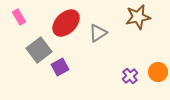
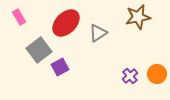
orange circle: moved 1 px left, 2 px down
